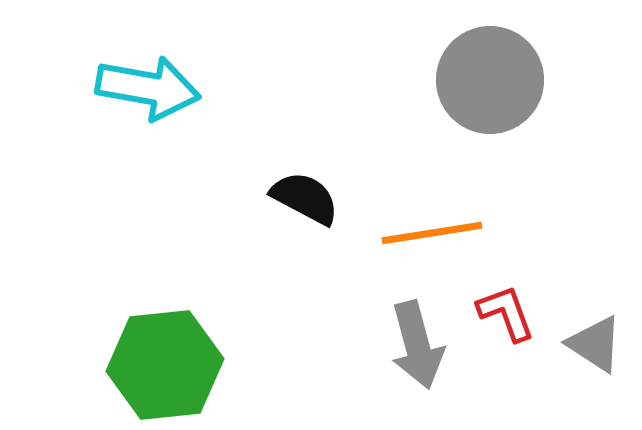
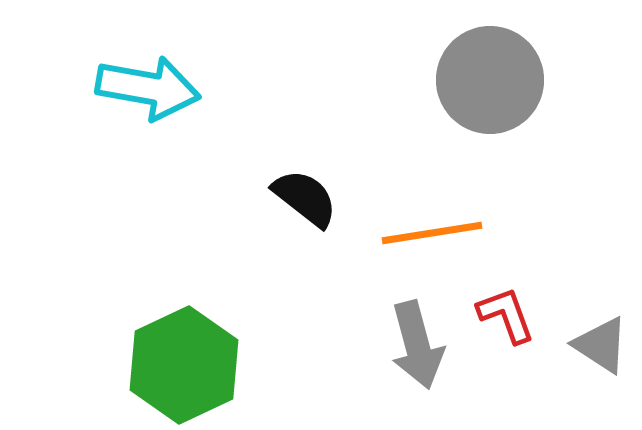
black semicircle: rotated 10 degrees clockwise
red L-shape: moved 2 px down
gray triangle: moved 6 px right, 1 px down
green hexagon: moved 19 px right; rotated 19 degrees counterclockwise
